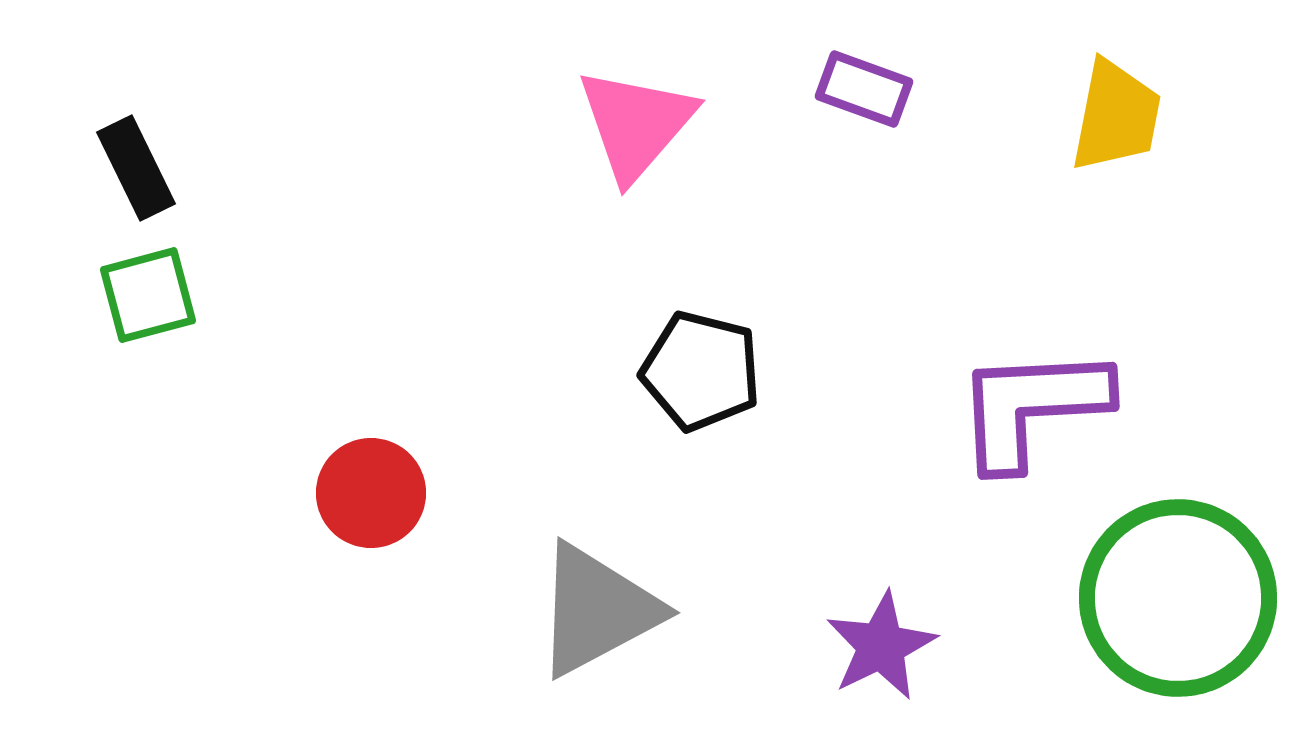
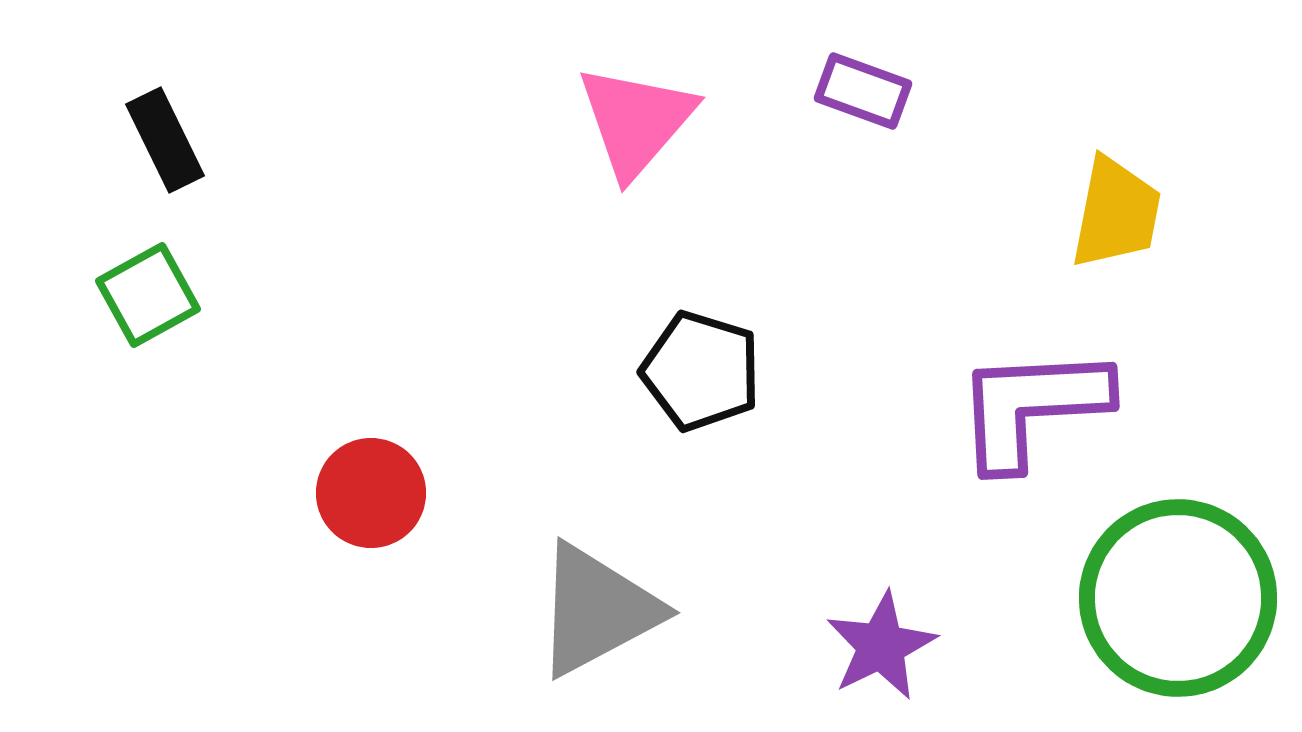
purple rectangle: moved 1 px left, 2 px down
yellow trapezoid: moved 97 px down
pink triangle: moved 3 px up
black rectangle: moved 29 px right, 28 px up
green square: rotated 14 degrees counterclockwise
black pentagon: rotated 3 degrees clockwise
